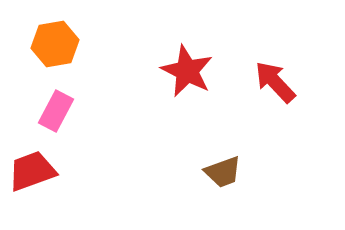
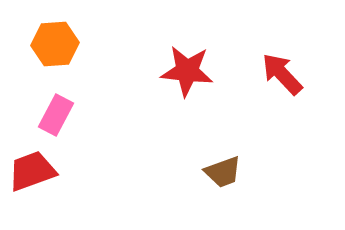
orange hexagon: rotated 6 degrees clockwise
red star: rotated 20 degrees counterclockwise
red arrow: moved 7 px right, 8 px up
pink rectangle: moved 4 px down
